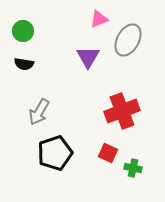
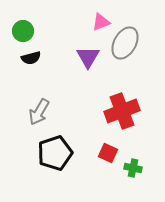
pink triangle: moved 2 px right, 3 px down
gray ellipse: moved 3 px left, 3 px down
black semicircle: moved 7 px right, 6 px up; rotated 24 degrees counterclockwise
